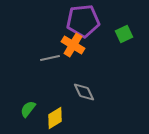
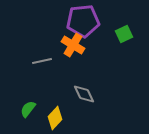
gray line: moved 8 px left, 3 px down
gray diamond: moved 2 px down
yellow diamond: rotated 15 degrees counterclockwise
